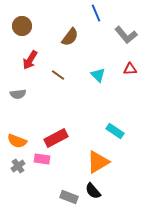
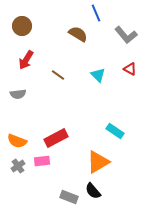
brown semicircle: moved 8 px right, 3 px up; rotated 96 degrees counterclockwise
red arrow: moved 4 px left
red triangle: rotated 32 degrees clockwise
pink rectangle: moved 2 px down; rotated 14 degrees counterclockwise
